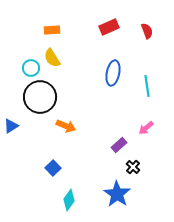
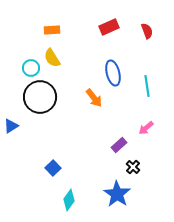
blue ellipse: rotated 25 degrees counterclockwise
orange arrow: moved 28 px right, 28 px up; rotated 30 degrees clockwise
